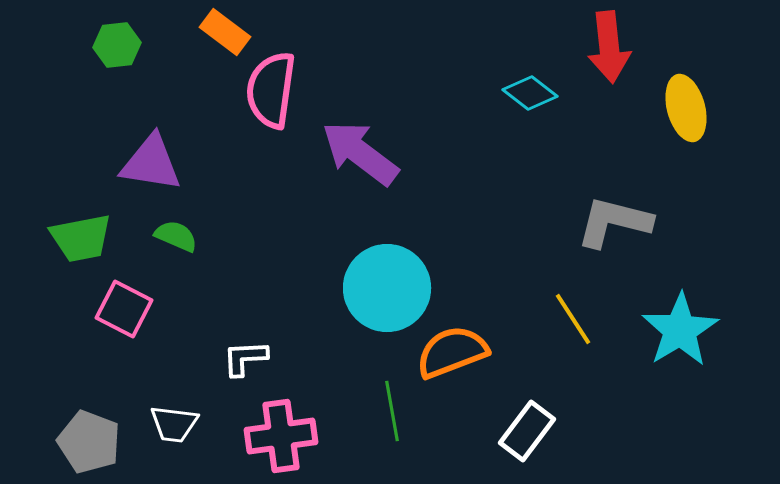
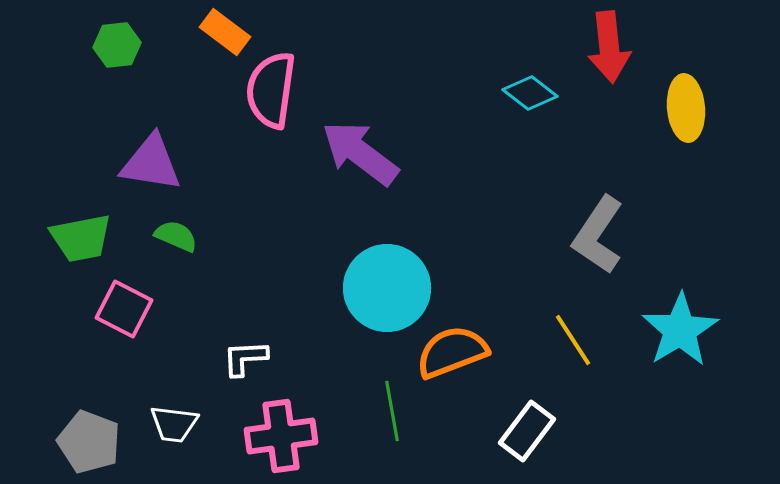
yellow ellipse: rotated 10 degrees clockwise
gray L-shape: moved 16 px left, 13 px down; rotated 70 degrees counterclockwise
yellow line: moved 21 px down
